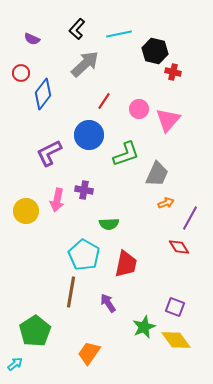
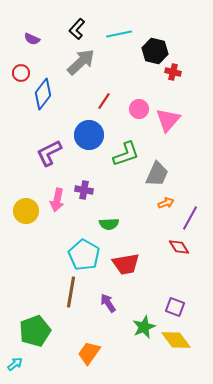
gray arrow: moved 4 px left, 2 px up
red trapezoid: rotated 68 degrees clockwise
green pentagon: rotated 12 degrees clockwise
